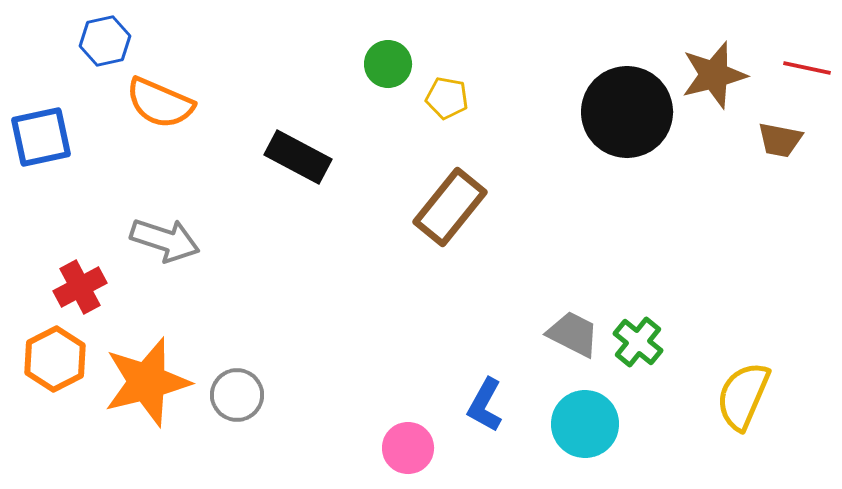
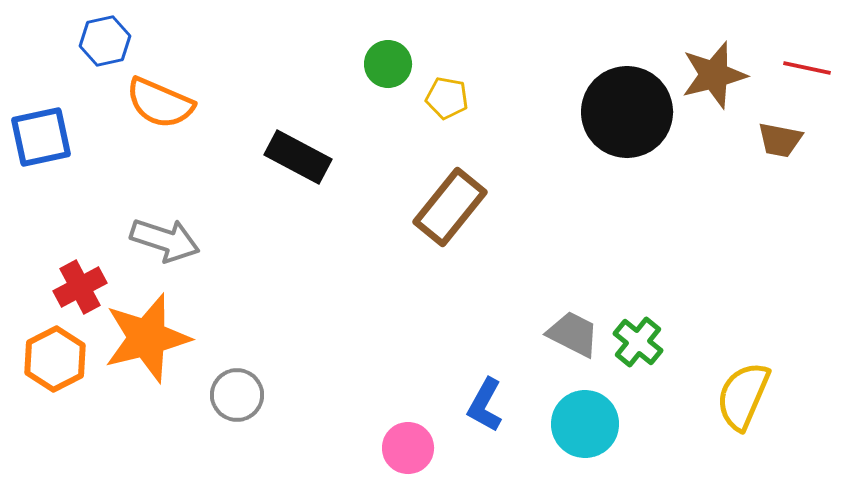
orange star: moved 44 px up
